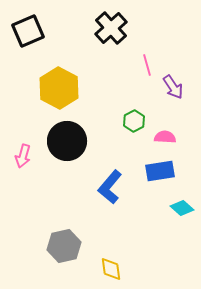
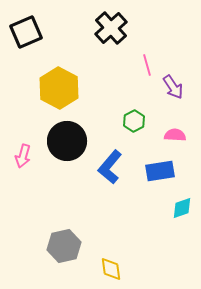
black square: moved 2 px left, 1 px down
pink semicircle: moved 10 px right, 2 px up
blue L-shape: moved 20 px up
cyan diamond: rotated 60 degrees counterclockwise
